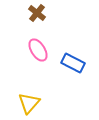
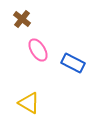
brown cross: moved 15 px left, 6 px down
yellow triangle: rotated 40 degrees counterclockwise
